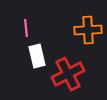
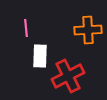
white rectangle: moved 3 px right; rotated 15 degrees clockwise
red cross: moved 2 px down
